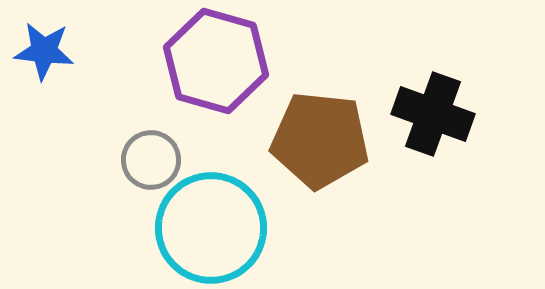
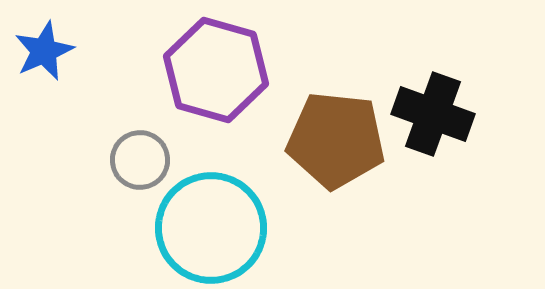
blue star: rotated 30 degrees counterclockwise
purple hexagon: moved 9 px down
brown pentagon: moved 16 px right
gray circle: moved 11 px left
